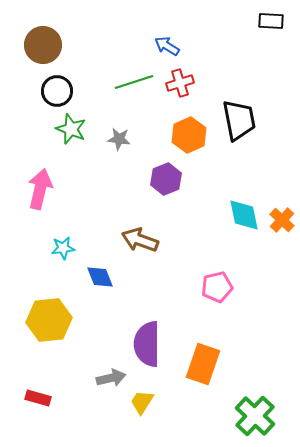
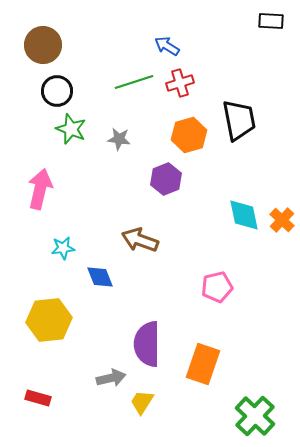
orange hexagon: rotated 8 degrees clockwise
